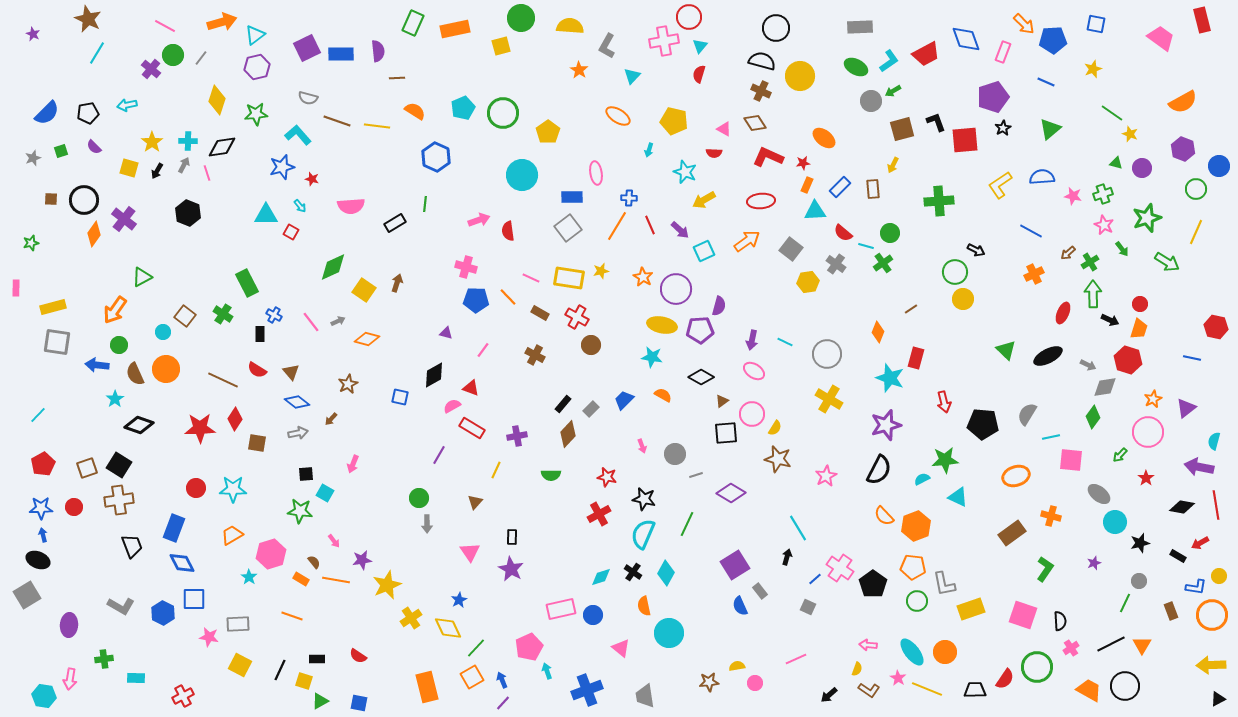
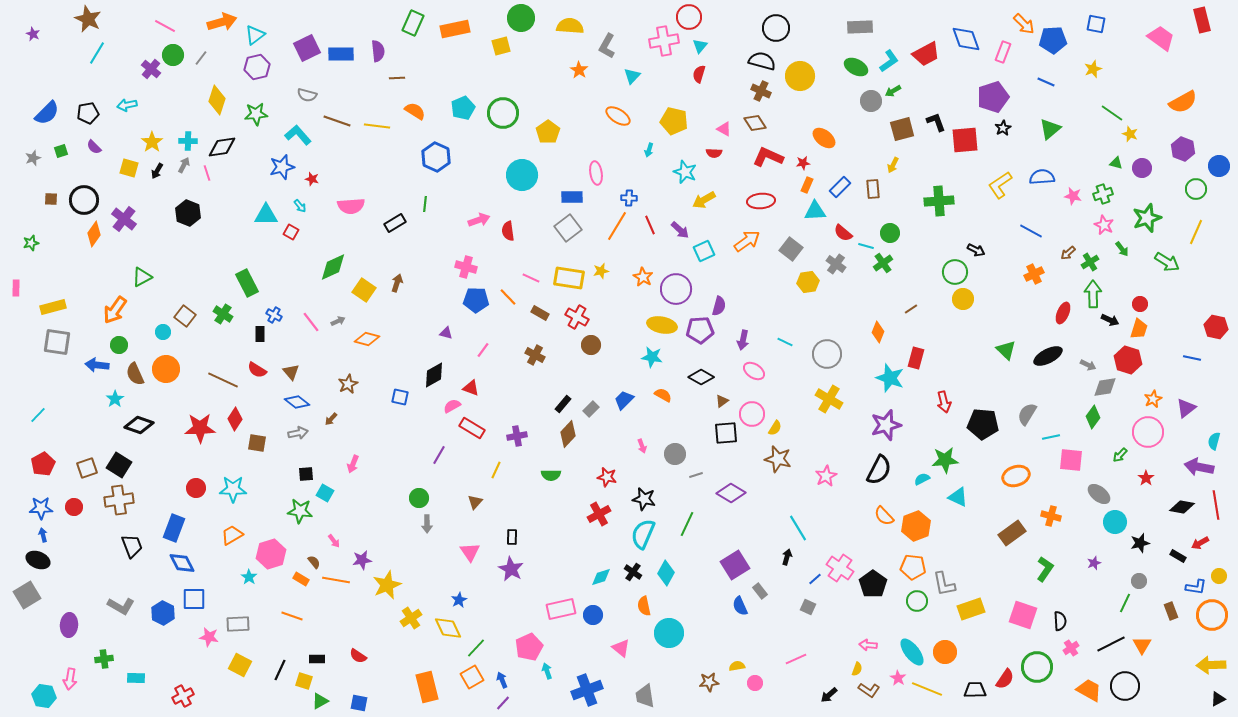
gray semicircle at (308, 98): moved 1 px left, 3 px up
purple arrow at (752, 340): moved 9 px left
